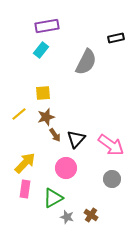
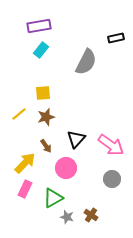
purple rectangle: moved 8 px left
brown arrow: moved 9 px left, 11 px down
pink rectangle: rotated 18 degrees clockwise
